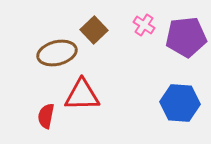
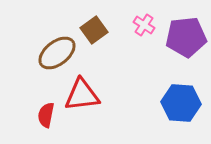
brown square: rotated 8 degrees clockwise
brown ellipse: rotated 24 degrees counterclockwise
red triangle: rotated 6 degrees counterclockwise
blue hexagon: moved 1 px right
red semicircle: moved 1 px up
